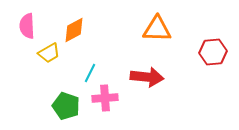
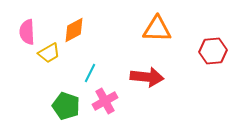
pink semicircle: moved 6 px down
red hexagon: moved 1 px up
pink cross: moved 3 px down; rotated 25 degrees counterclockwise
